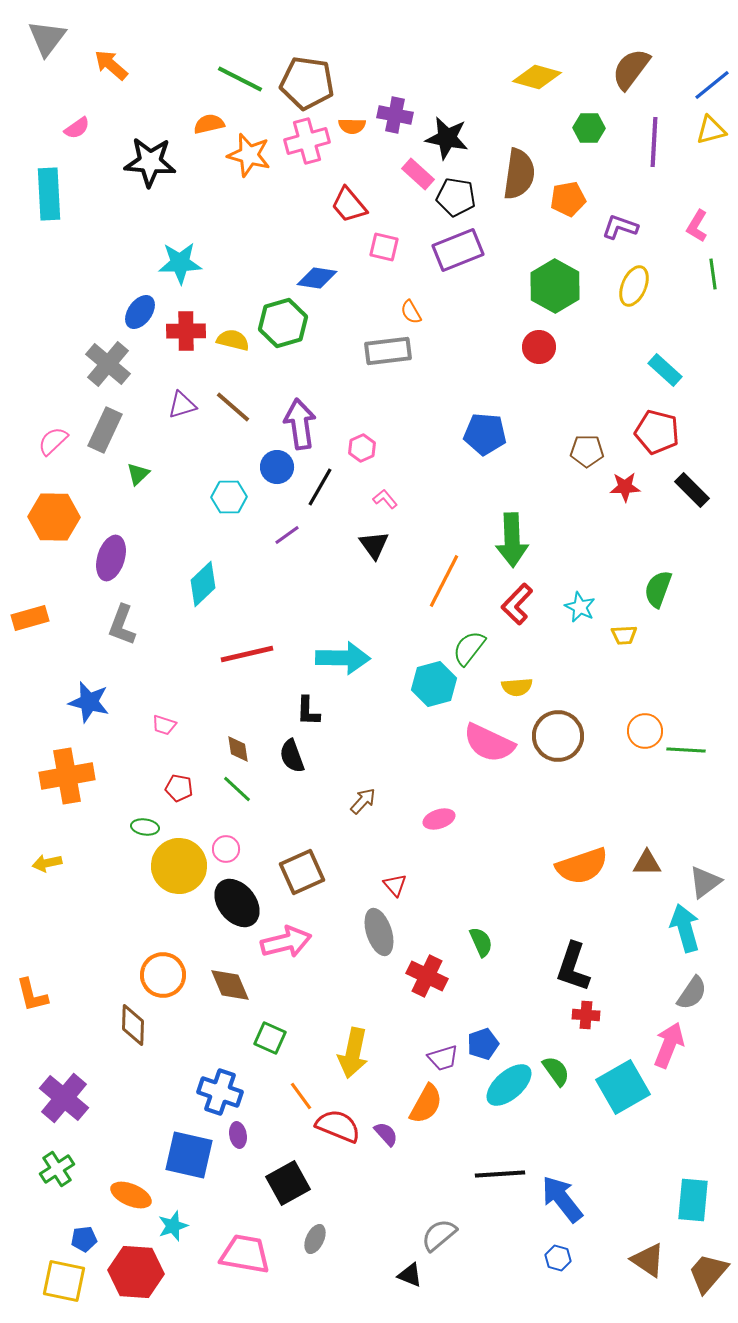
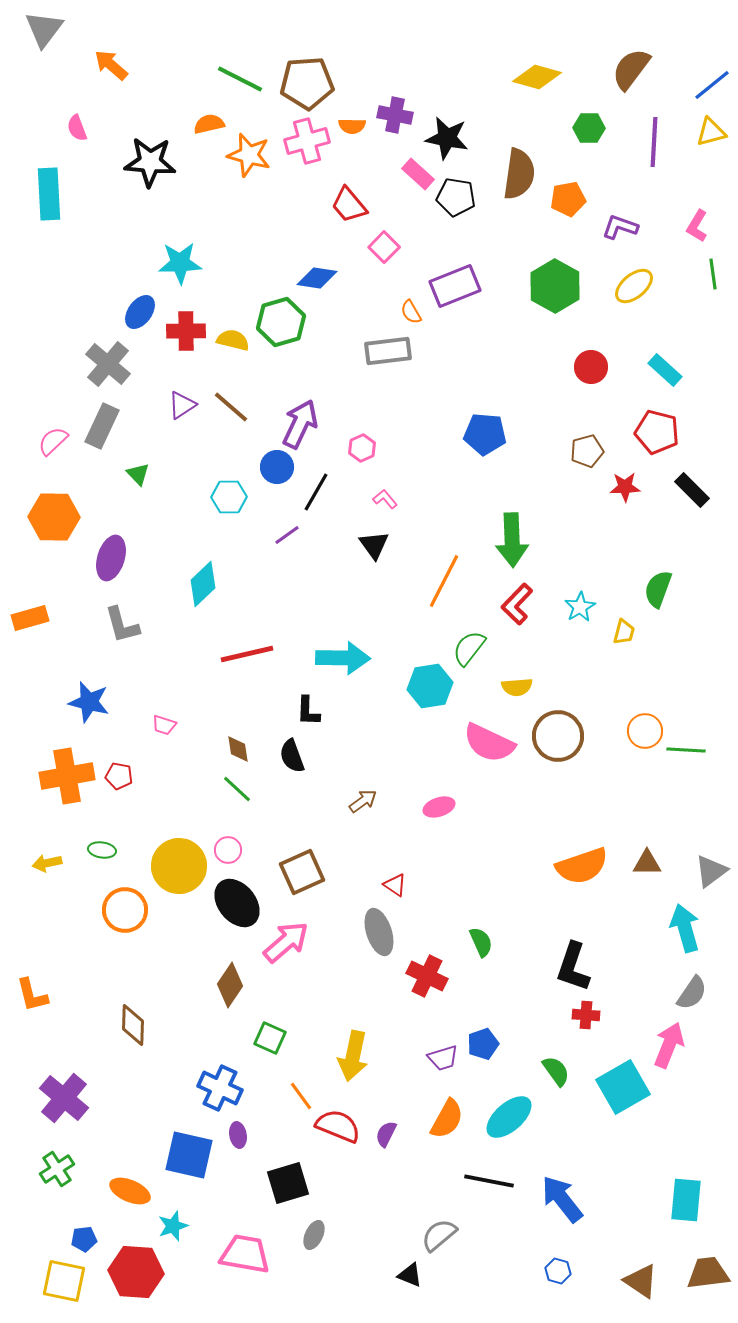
gray triangle at (47, 38): moved 3 px left, 9 px up
brown pentagon at (307, 83): rotated 12 degrees counterclockwise
pink semicircle at (77, 128): rotated 104 degrees clockwise
yellow triangle at (711, 130): moved 2 px down
pink square at (384, 247): rotated 32 degrees clockwise
purple rectangle at (458, 250): moved 3 px left, 36 px down
yellow ellipse at (634, 286): rotated 27 degrees clockwise
green hexagon at (283, 323): moved 2 px left, 1 px up
red circle at (539, 347): moved 52 px right, 20 px down
purple triangle at (182, 405): rotated 16 degrees counterclockwise
brown line at (233, 407): moved 2 px left
purple arrow at (300, 424): rotated 33 degrees clockwise
gray rectangle at (105, 430): moved 3 px left, 4 px up
brown pentagon at (587, 451): rotated 16 degrees counterclockwise
green triangle at (138, 474): rotated 30 degrees counterclockwise
black line at (320, 487): moved 4 px left, 5 px down
cyan star at (580, 607): rotated 16 degrees clockwise
gray L-shape at (122, 625): rotated 36 degrees counterclockwise
yellow trapezoid at (624, 635): moved 3 px up; rotated 72 degrees counterclockwise
cyan hexagon at (434, 684): moved 4 px left, 2 px down; rotated 6 degrees clockwise
red pentagon at (179, 788): moved 60 px left, 12 px up
brown arrow at (363, 801): rotated 12 degrees clockwise
pink ellipse at (439, 819): moved 12 px up
green ellipse at (145, 827): moved 43 px left, 23 px down
pink circle at (226, 849): moved 2 px right, 1 px down
gray triangle at (705, 882): moved 6 px right, 11 px up
red triangle at (395, 885): rotated 15 degrees counterclockwise
pink arrow at (286, 942): rotated 27 degrees counterclockwise
orange circle at (163, 975): moved 38 px left, 65 px up
brown diamond at (230, 985): rotated 57 degrees clockwise
yellow arrow at (353, 1053): moved 3 px down
cyan ellipse at (509, 1085): moved 32 px down
blue cross at (220, 1092): moved 4 px up; rotated 6 degrees clockwise
orange semicircle at (426, 1104): moved 21 px right, 15 px down
purple semicircle at (386, 1134): rotated 112 degrees counterclockwise
black line at (500, 1174): moved 11 px left, 7 px down; rotated 15 degrees clockwise
black square at (288, 1183): rotated 12 degrees clockwise
orange ellipse at (131, 1195): moved 1 px left, 4 px up
cyan rectangle at (693, 1200): moved 7 px left
gray ellipse at (315, 1239): moved 1 px left, 4 px up
blue hexagon at (558, 1258): moved 13 px down
brown triangle at (648, 1260): moved 7 px left, 21 px down
brown trapezoid at (708, 1273): rotated 42 degrees clockwise
